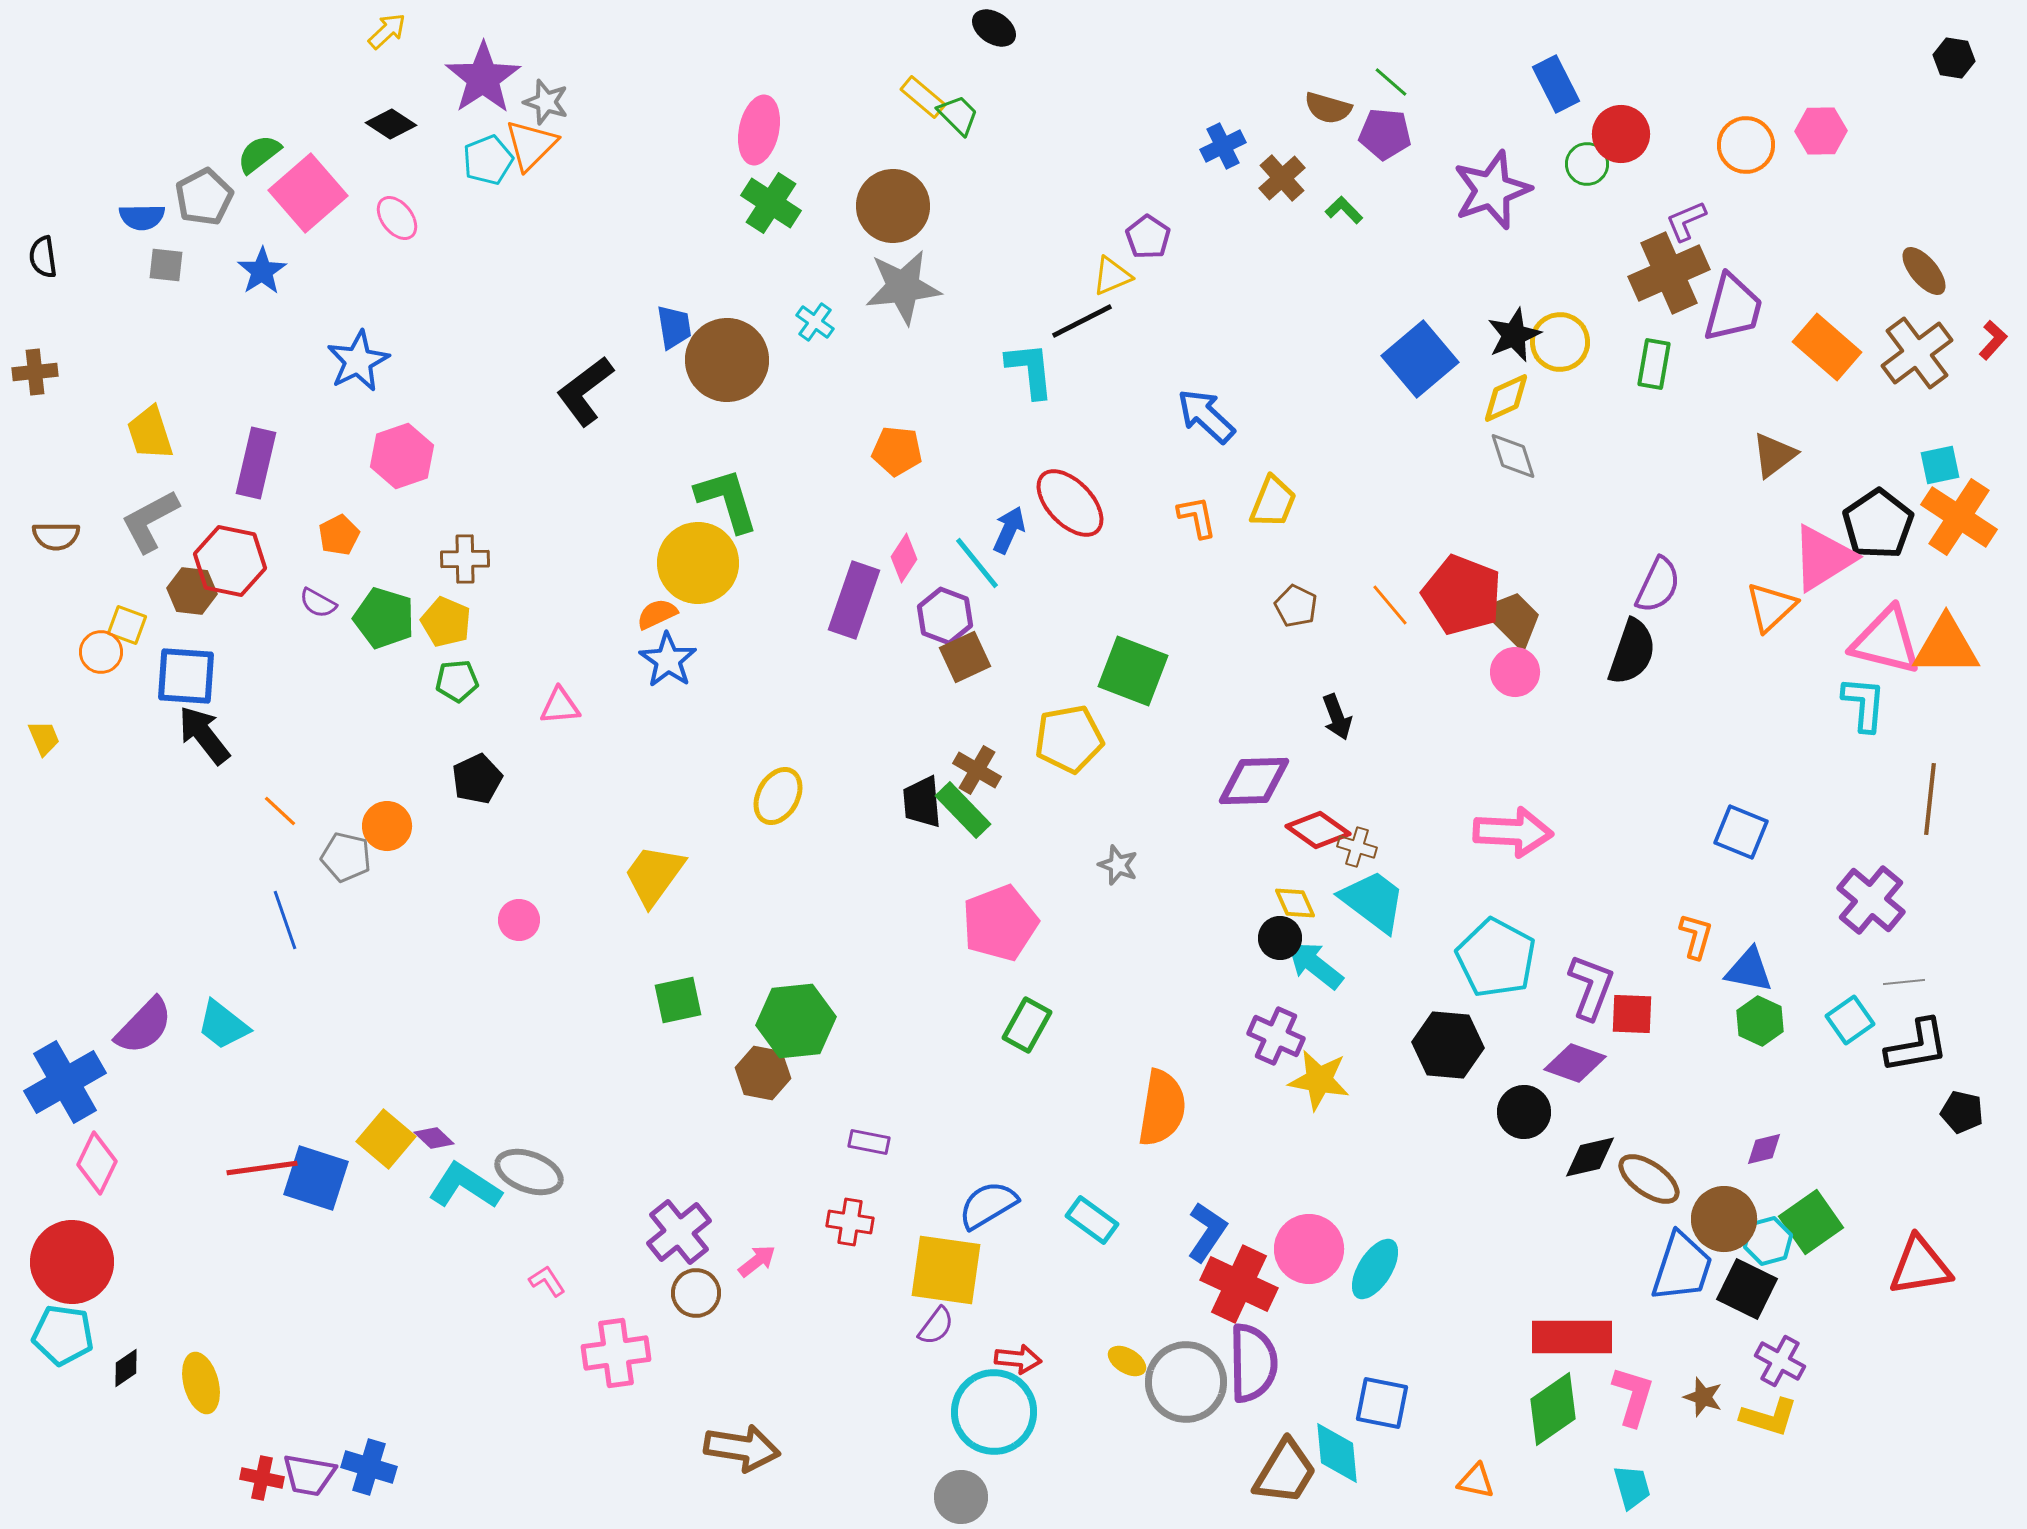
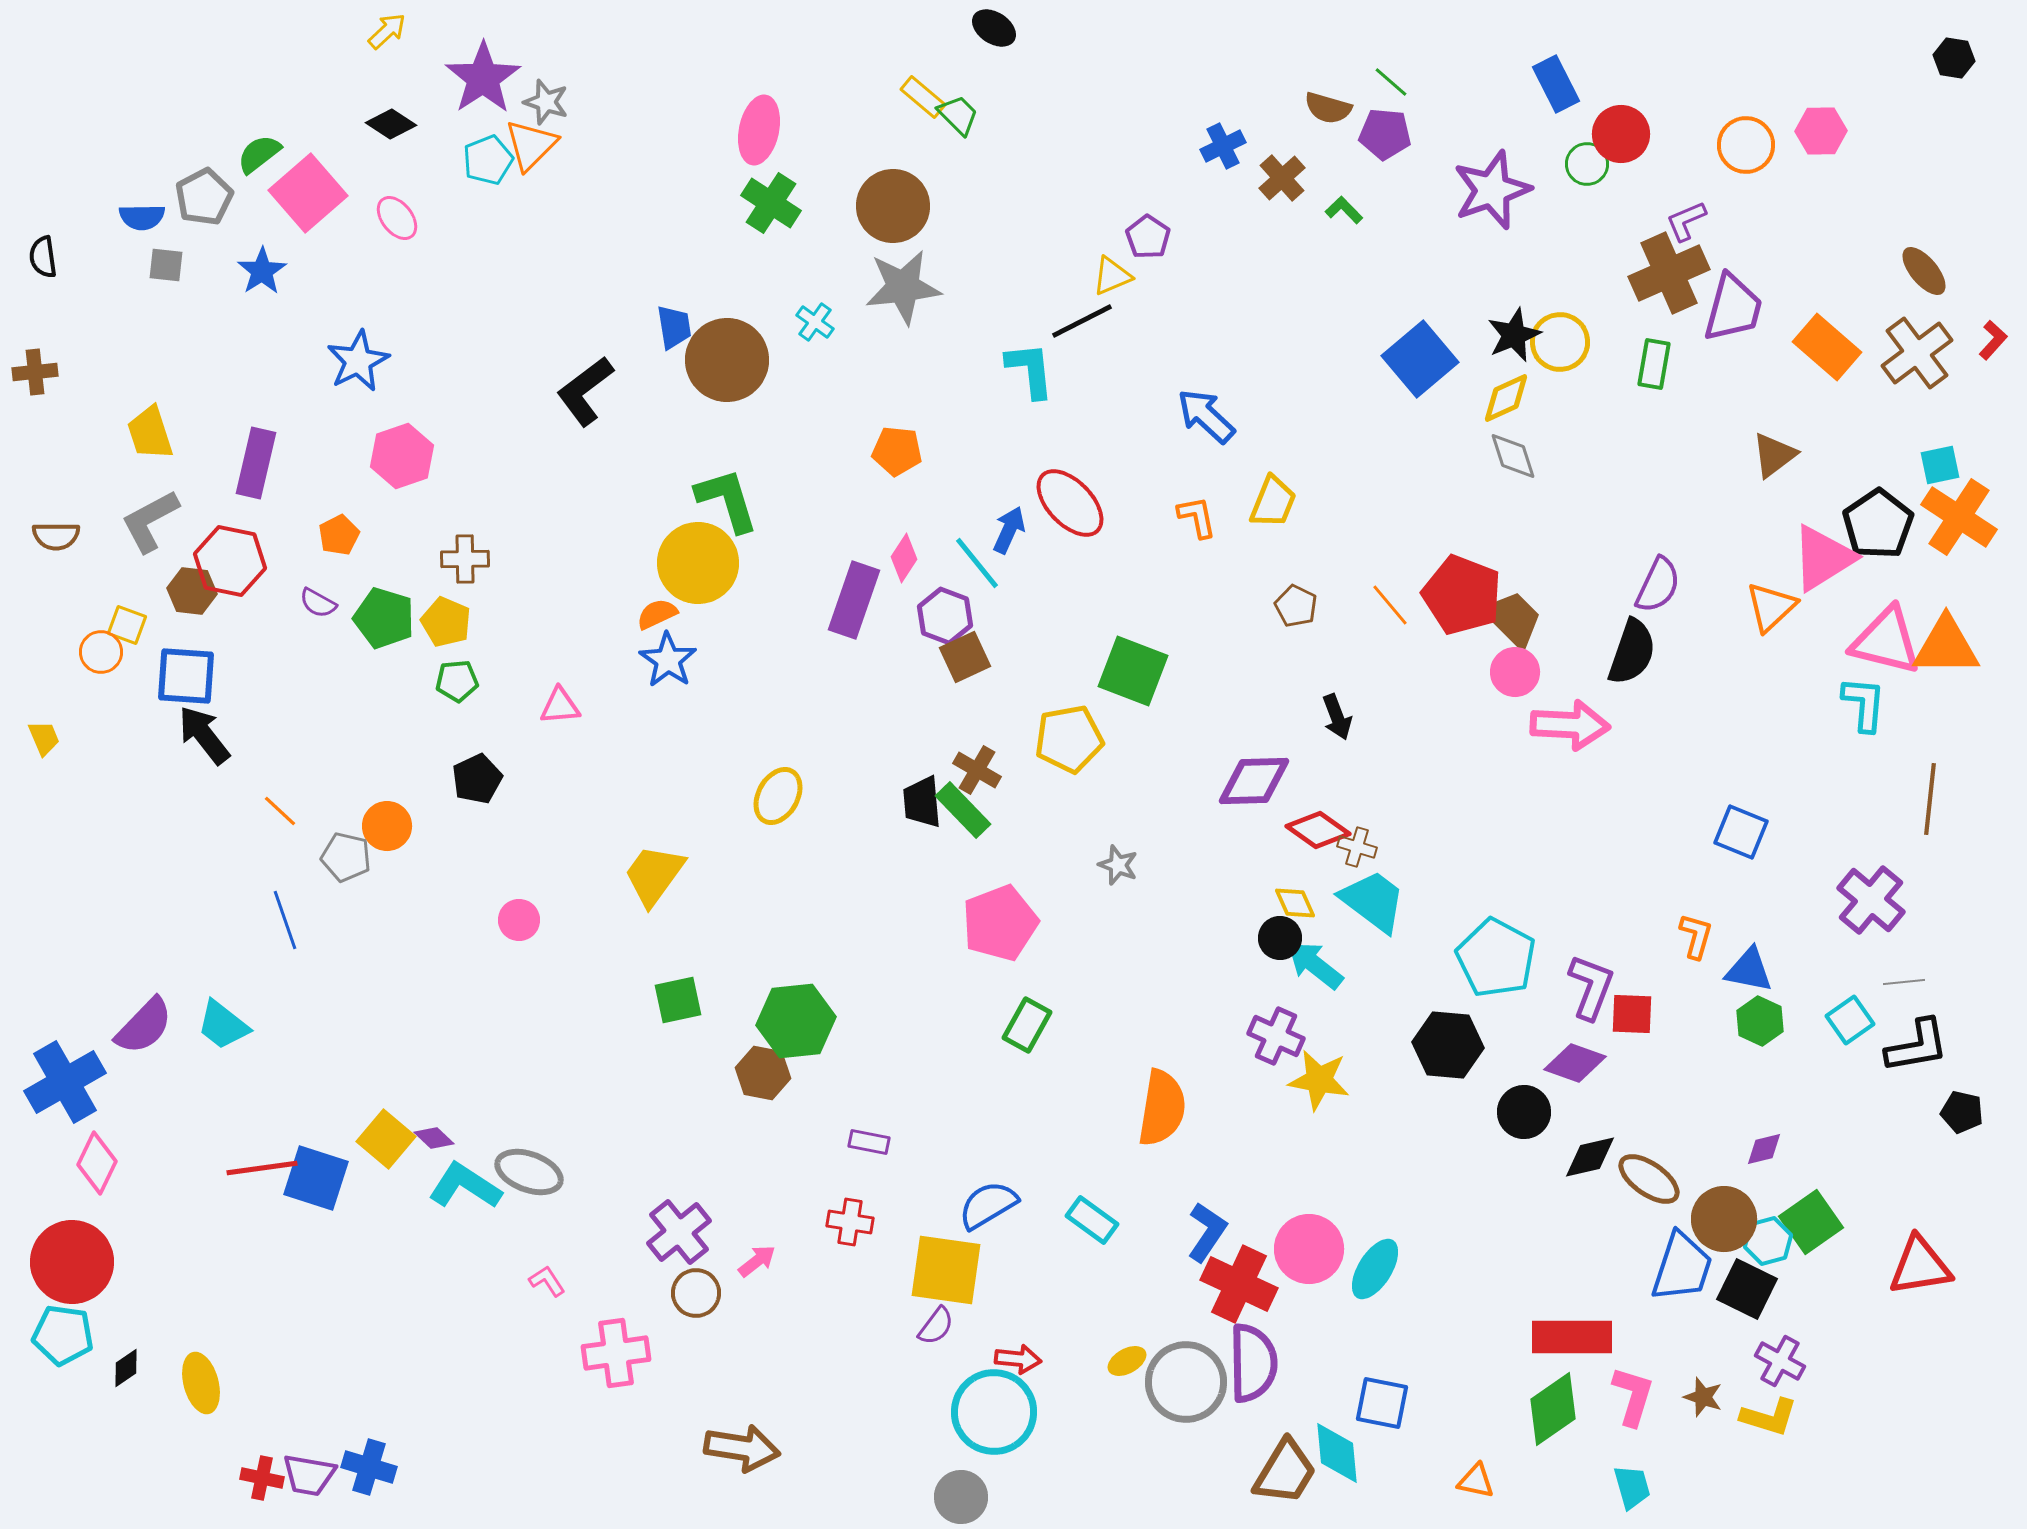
pink arrow at (1513, 832): moved 57 px right, 107 px up
yellow ellipse at (1127, 1361): rotated 60 degrees counterclockwise
